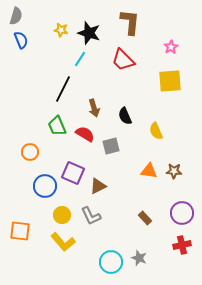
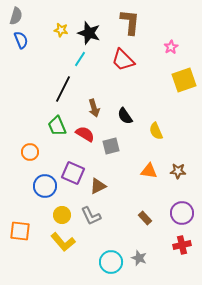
yellow square: moved 14 px right, 1 px up; rotated 15 degrees counterclockwise
black semicircle: rotated 12 degrees counterclockwise
brown star: moved 4 px right
